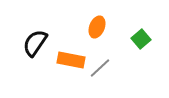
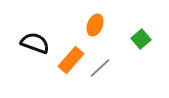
orange ellipse: moved 2 px left, 2 px up
black semicircle: rotated 76 degrees clockwise
orange rectangle: rotated 60 degrees counterclockwise
